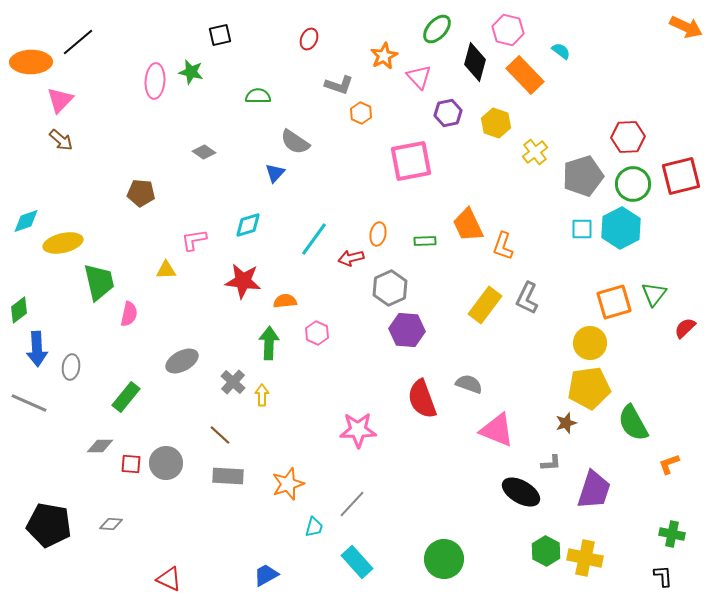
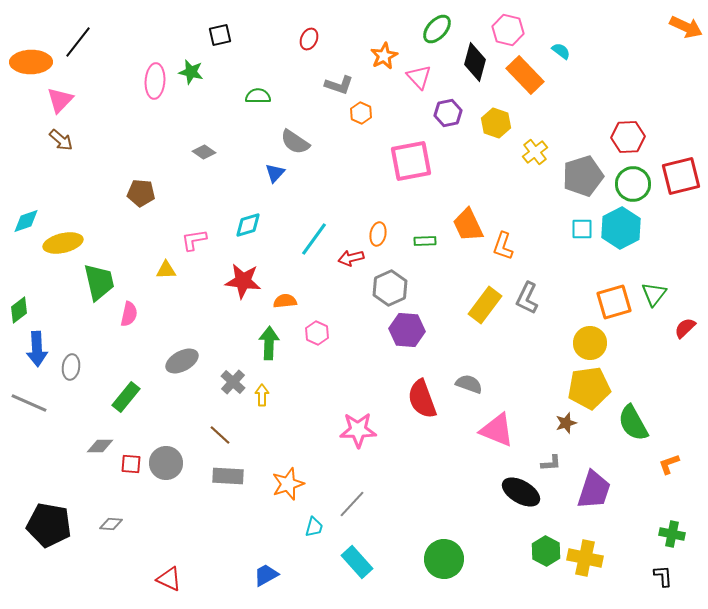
black line at (78, 42): rotated 12 degrees counterclockwise
